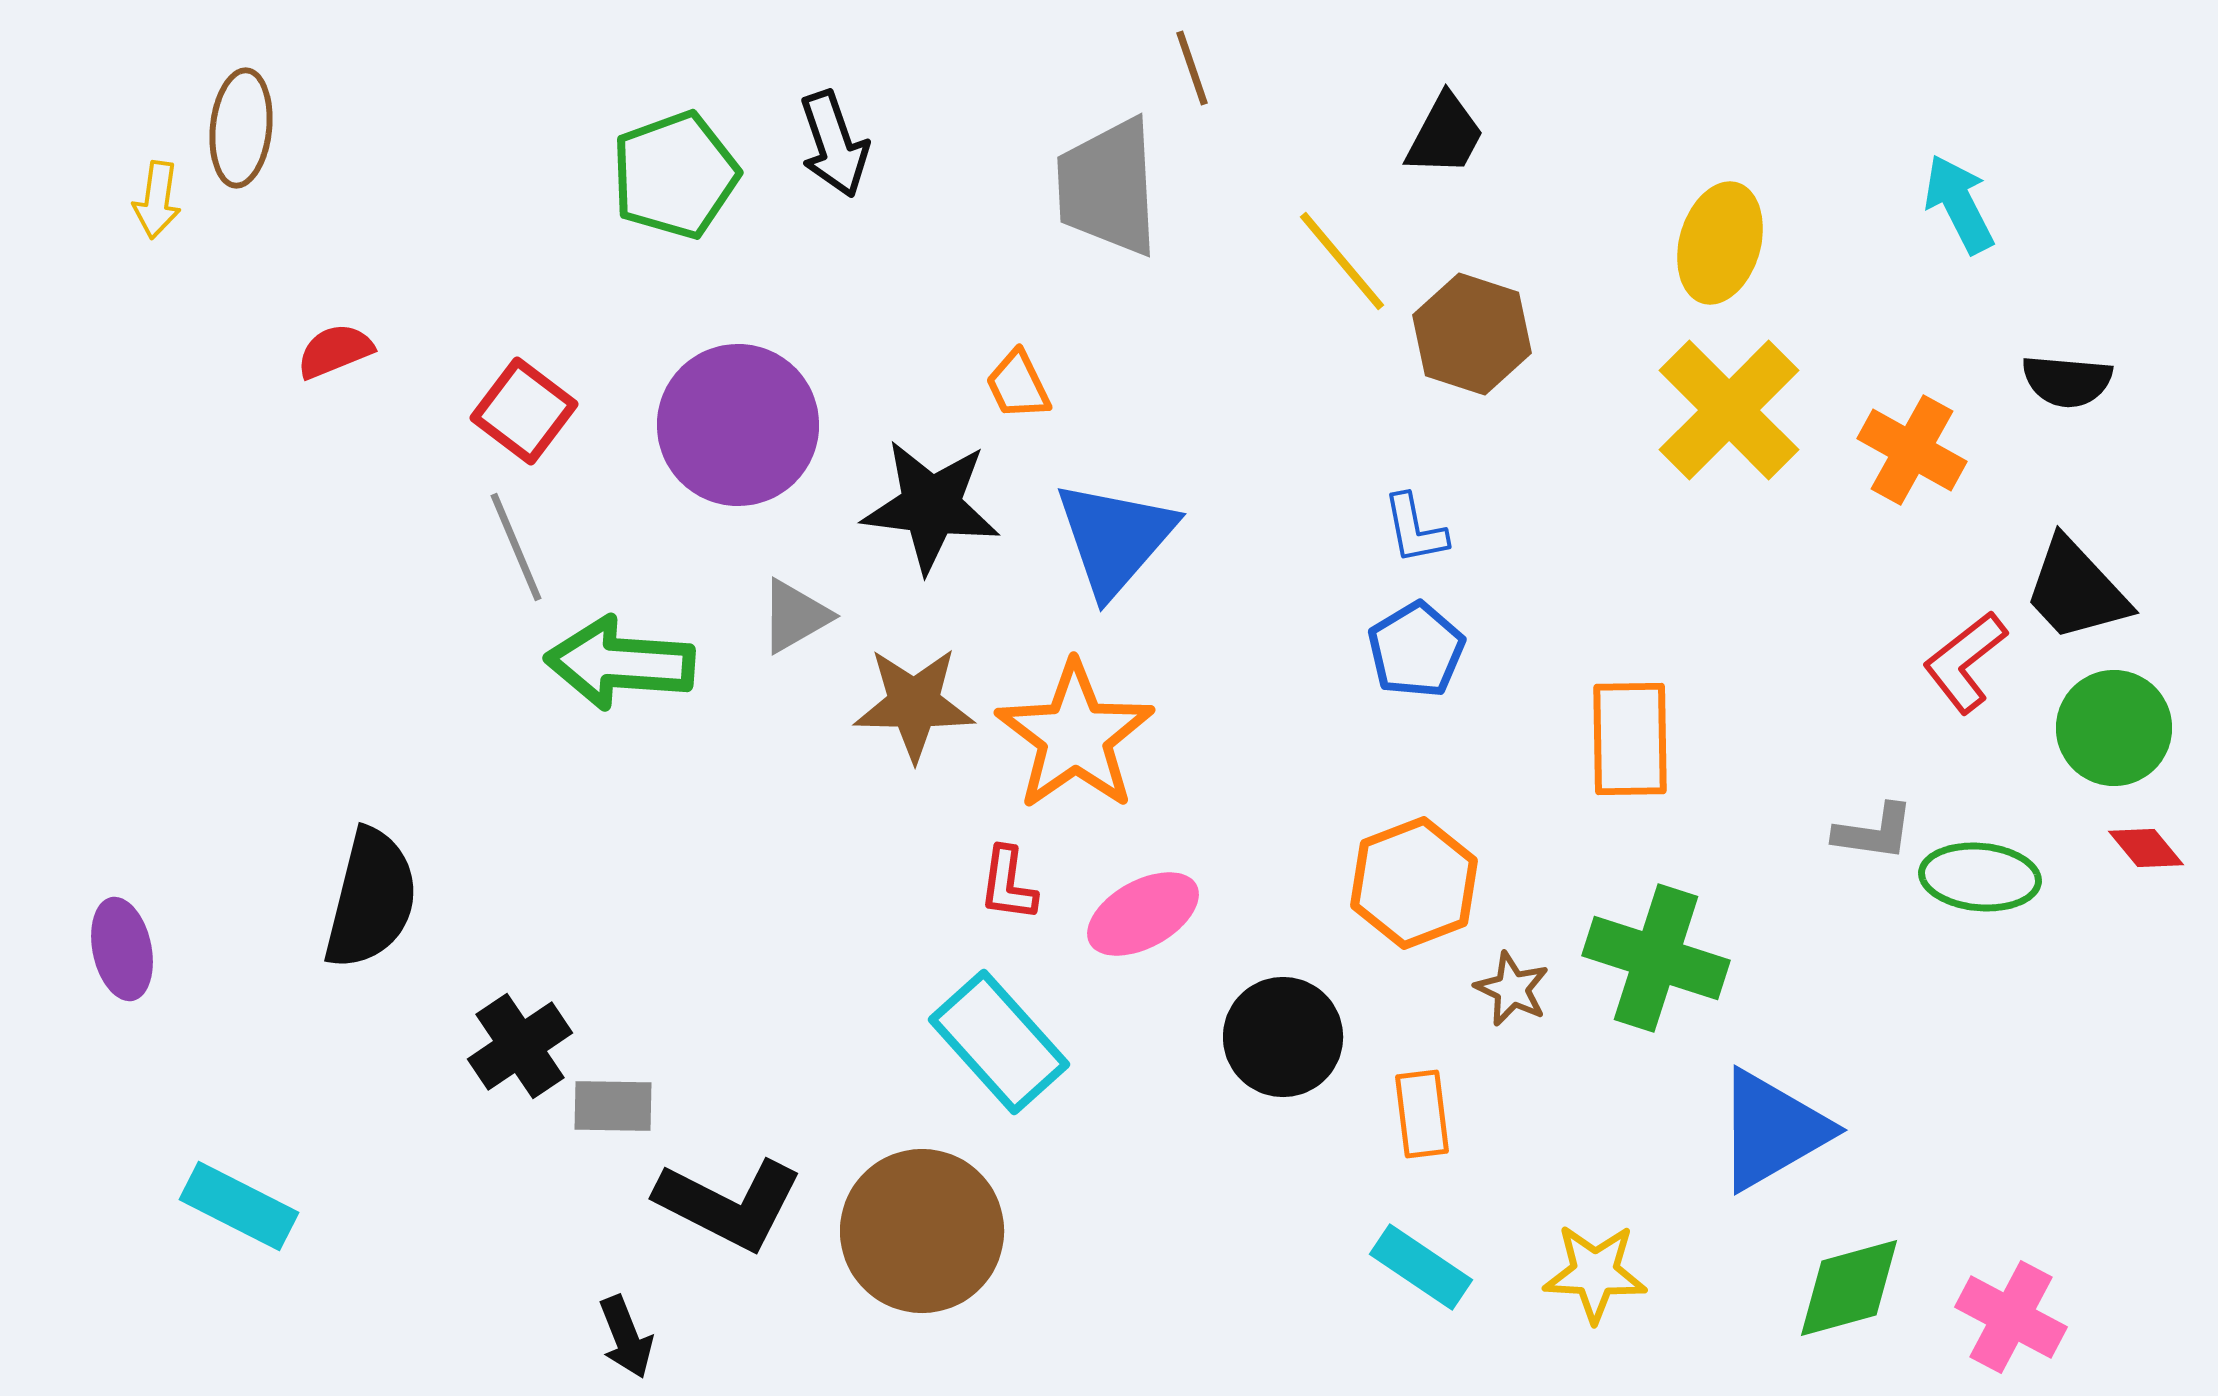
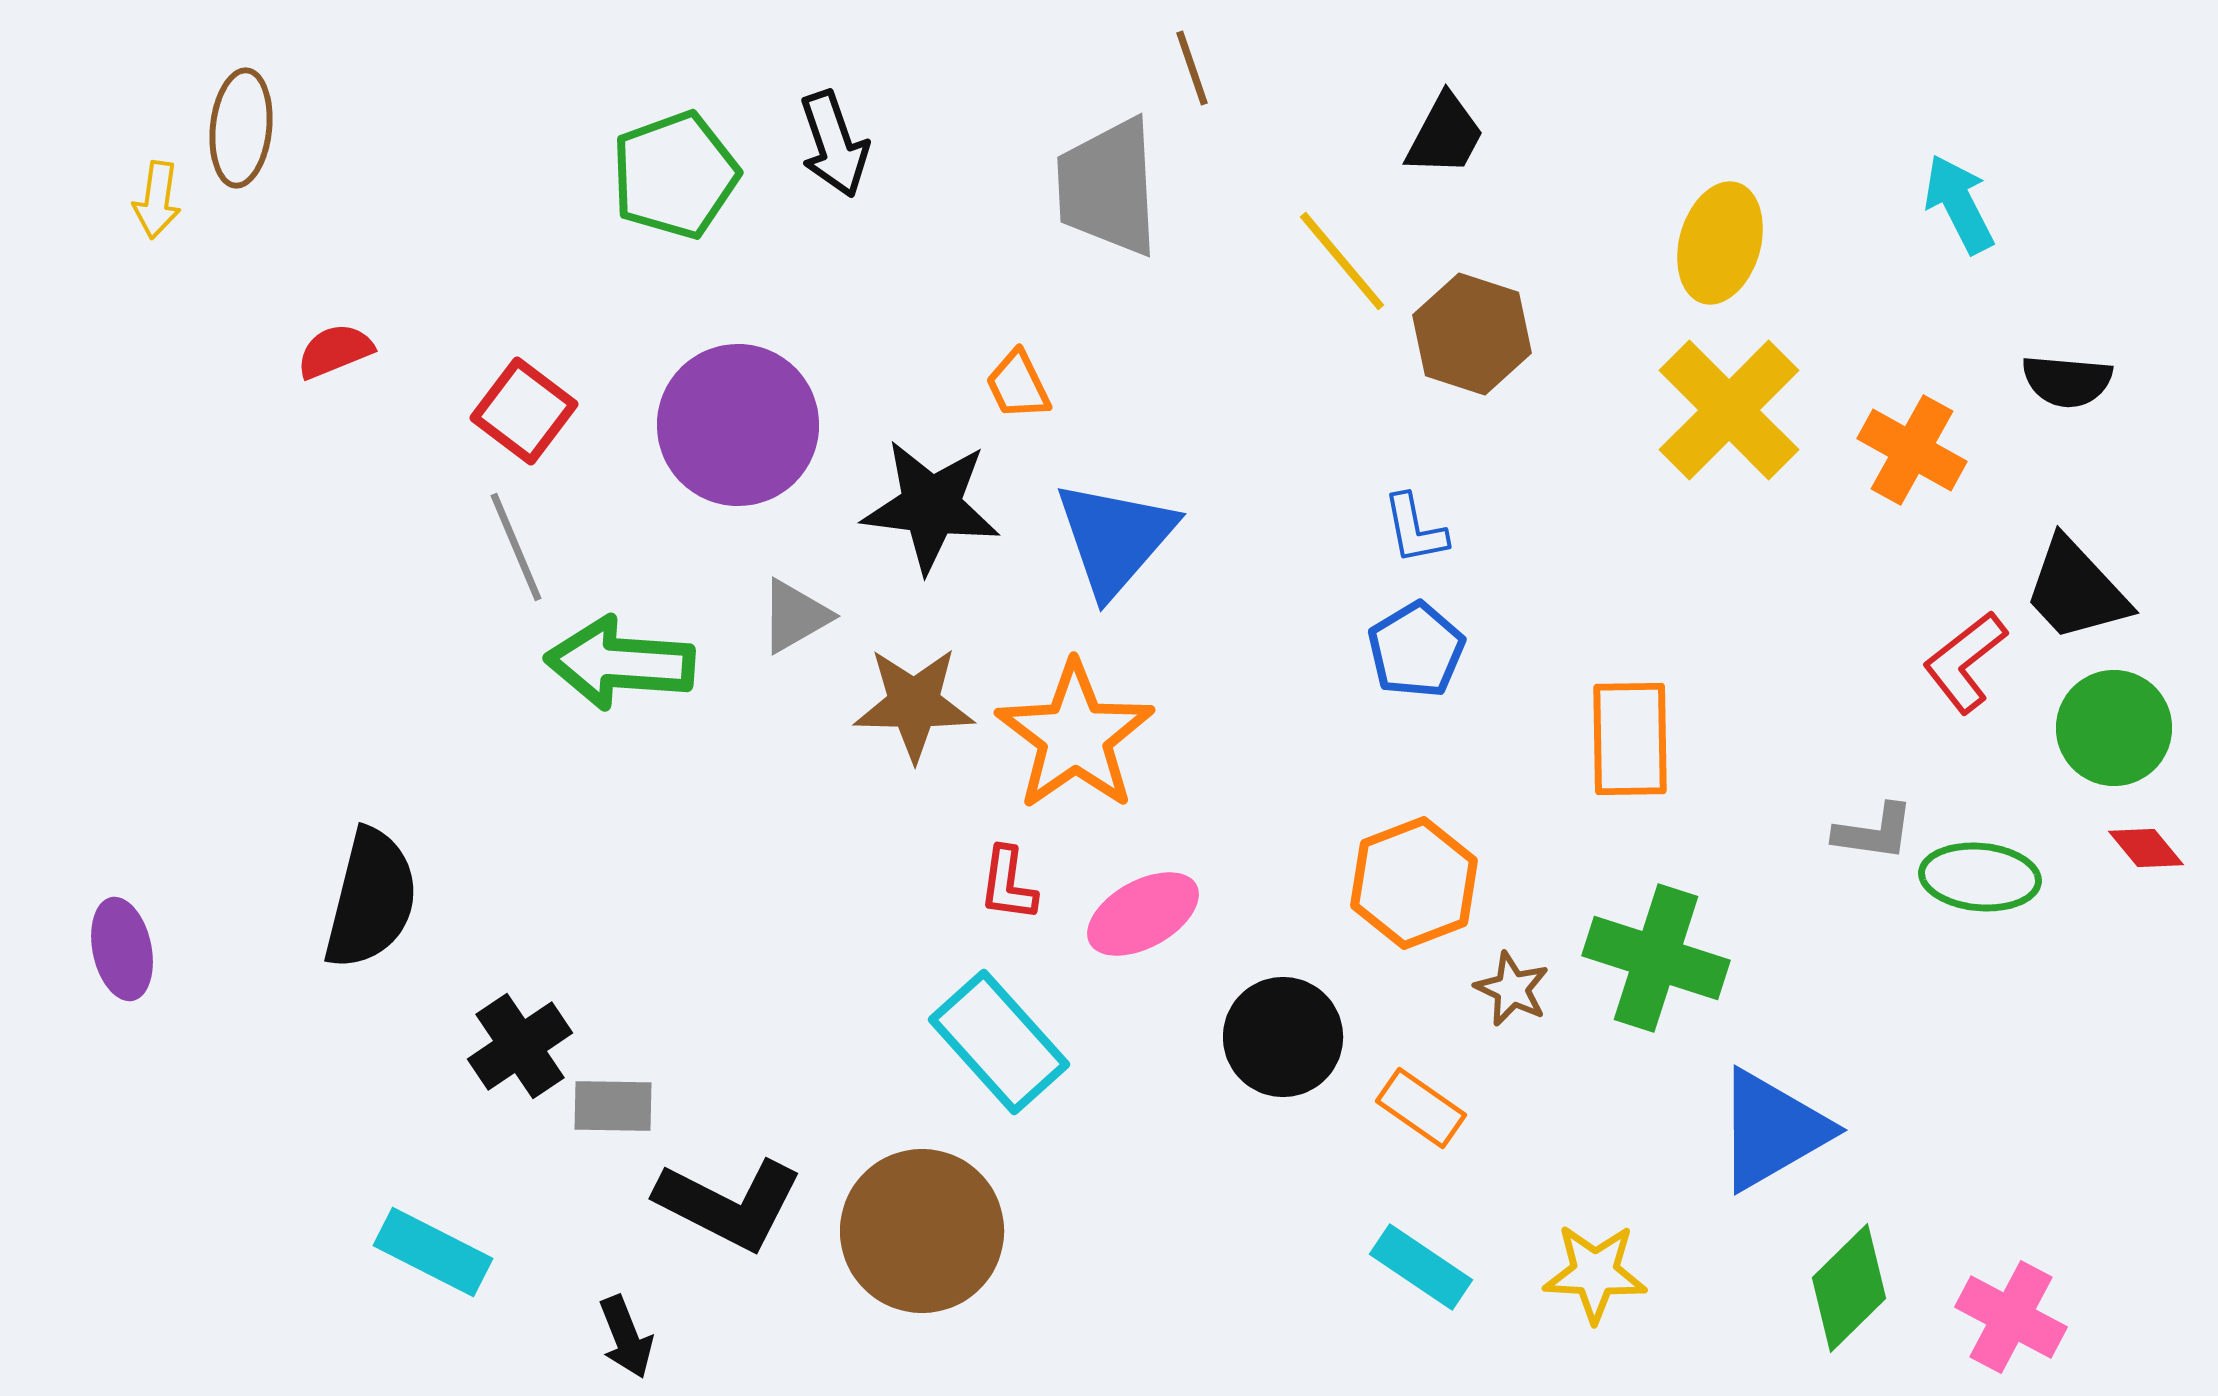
orange rectangle at (1422, 1114): moved 1 px left, 6 px up; rotated 48 degrees counterclockwise
cyan rectangle at (239, 1206): moved 194 px right, 46 px down
green diamond at (1849, 1288): rotated 29 degrees counterclockwise
